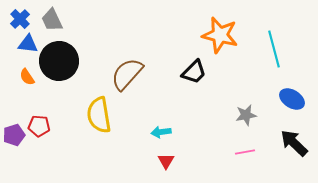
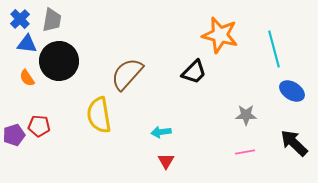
gray trapezoid: rotated 145 degrees counterclockwise
blue triangle: moved 1 px left
orange semicircle: moved 1 px down
blue ellipse: moved 8 px up
gray star: rotated 10 degrees clockwise
